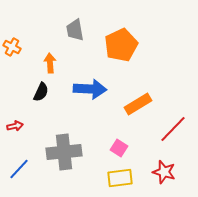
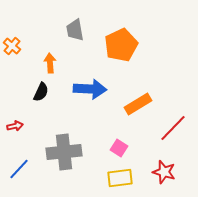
orange cross: moved 1 px up; rotated 12 degrees clockwise
red line: moved 1 px up
